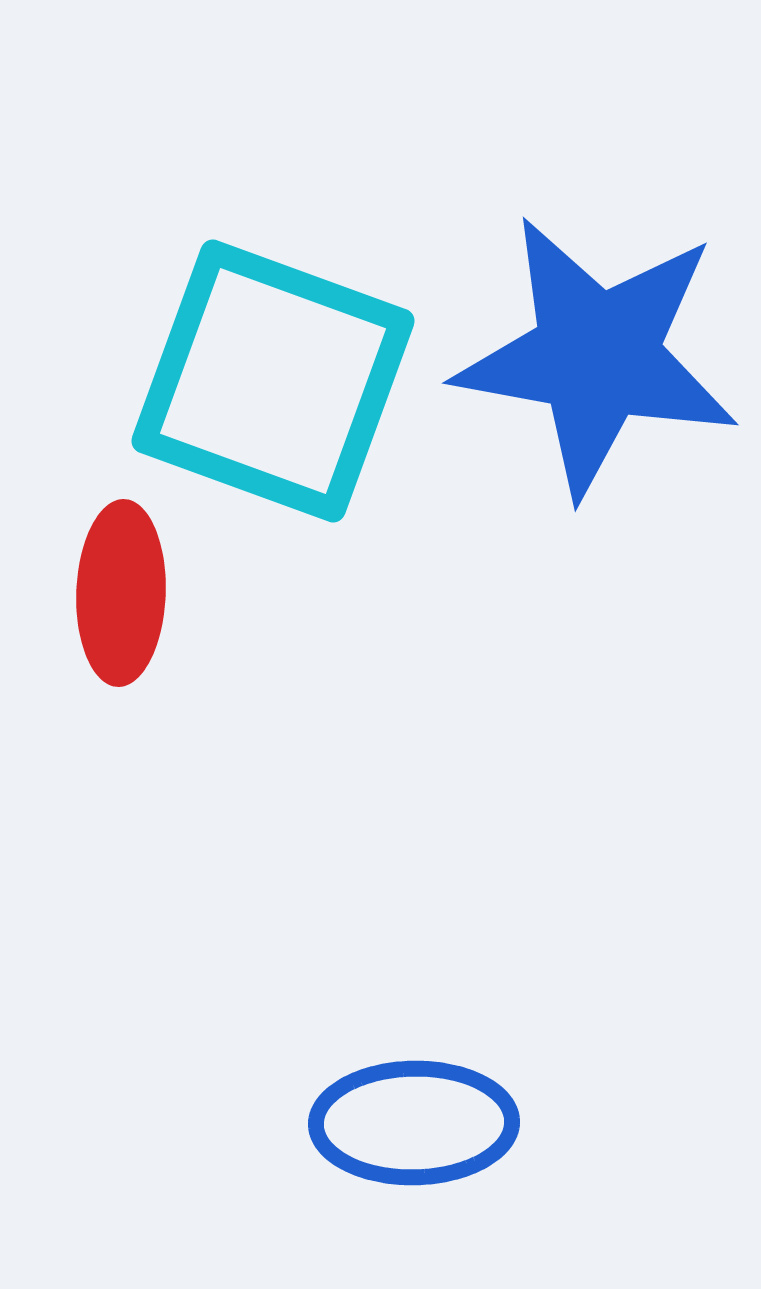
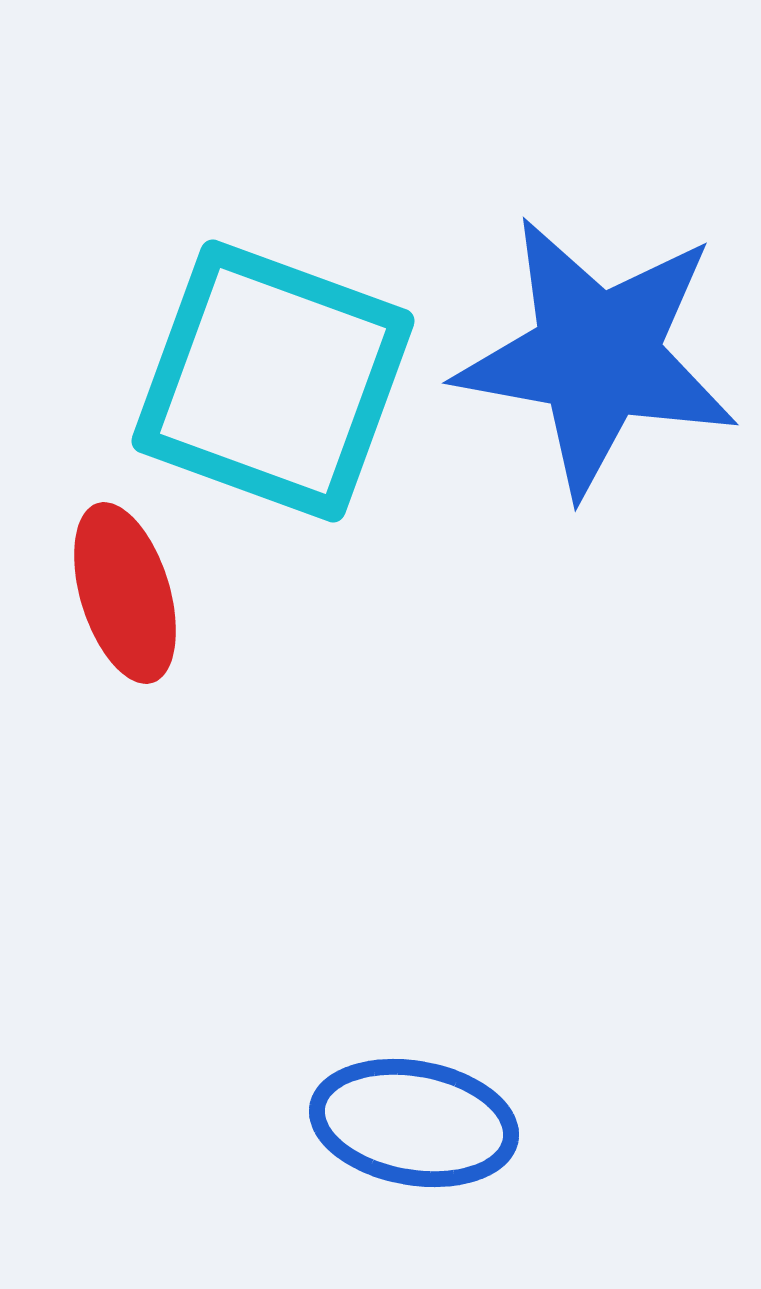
red ellipse: moved 4 px right; rotated 19 degrees counterclockwise
blue ellipse: rotated 11 degrees clockwise
